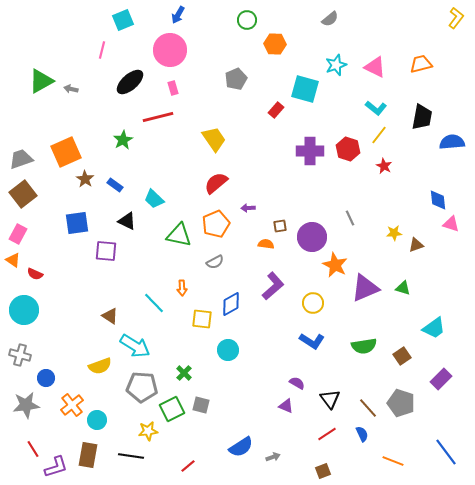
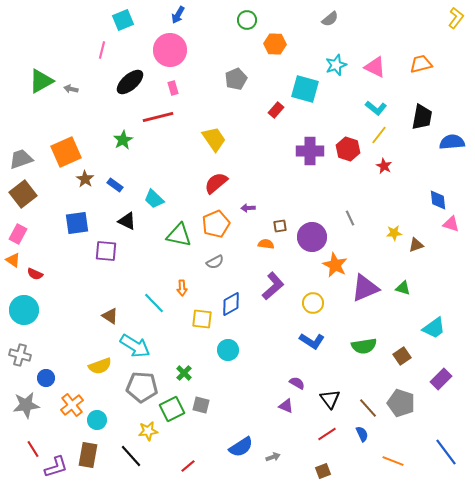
black line at (131, 456): rotated 40 degrees clockwise
